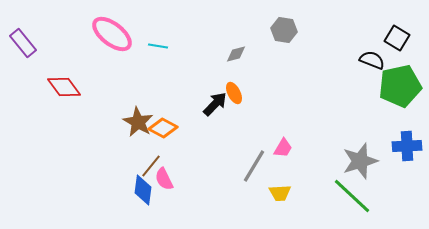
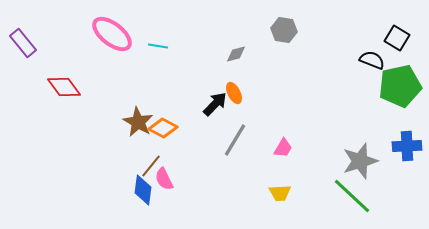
gray line: moved 19 px left, 26 px up
